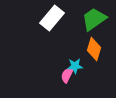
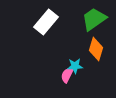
white rectangle: moved 6 px left, 4 px down
orange diamond: moved 2 px right
